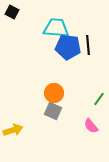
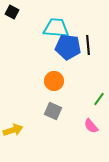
orange circle: moved 12 px up
